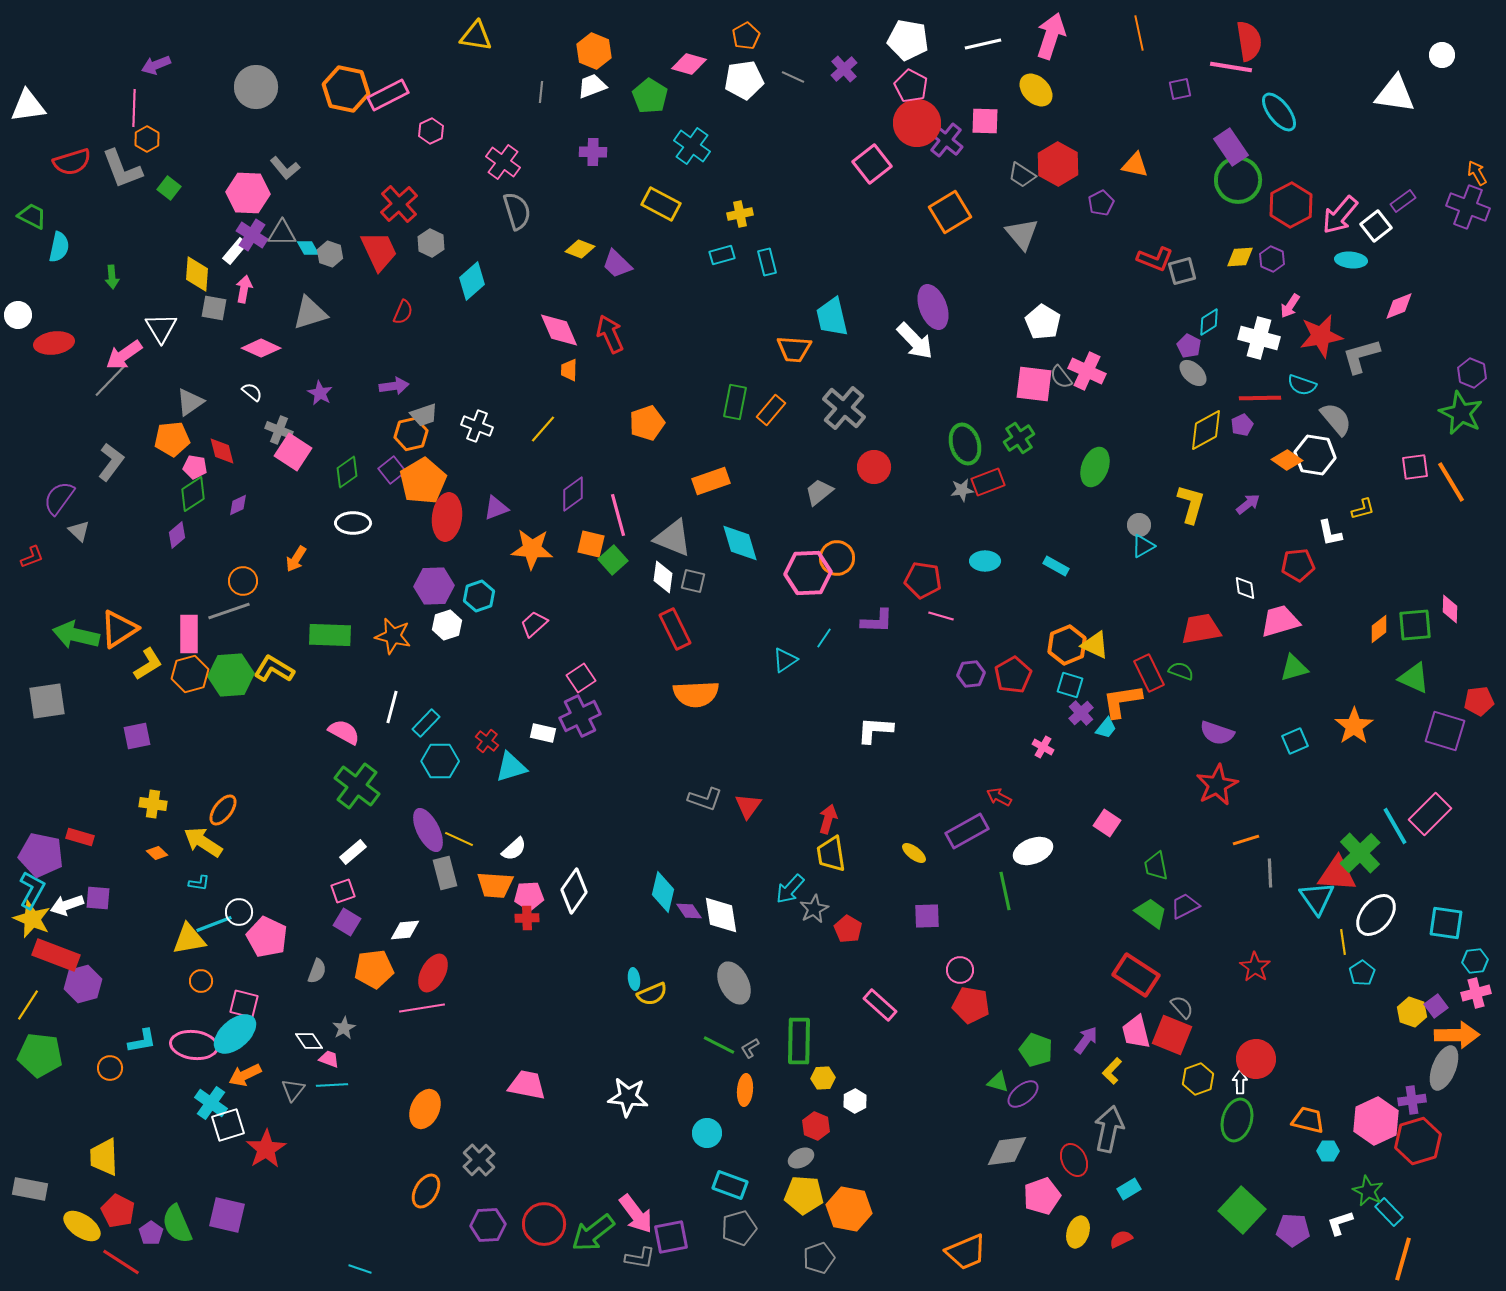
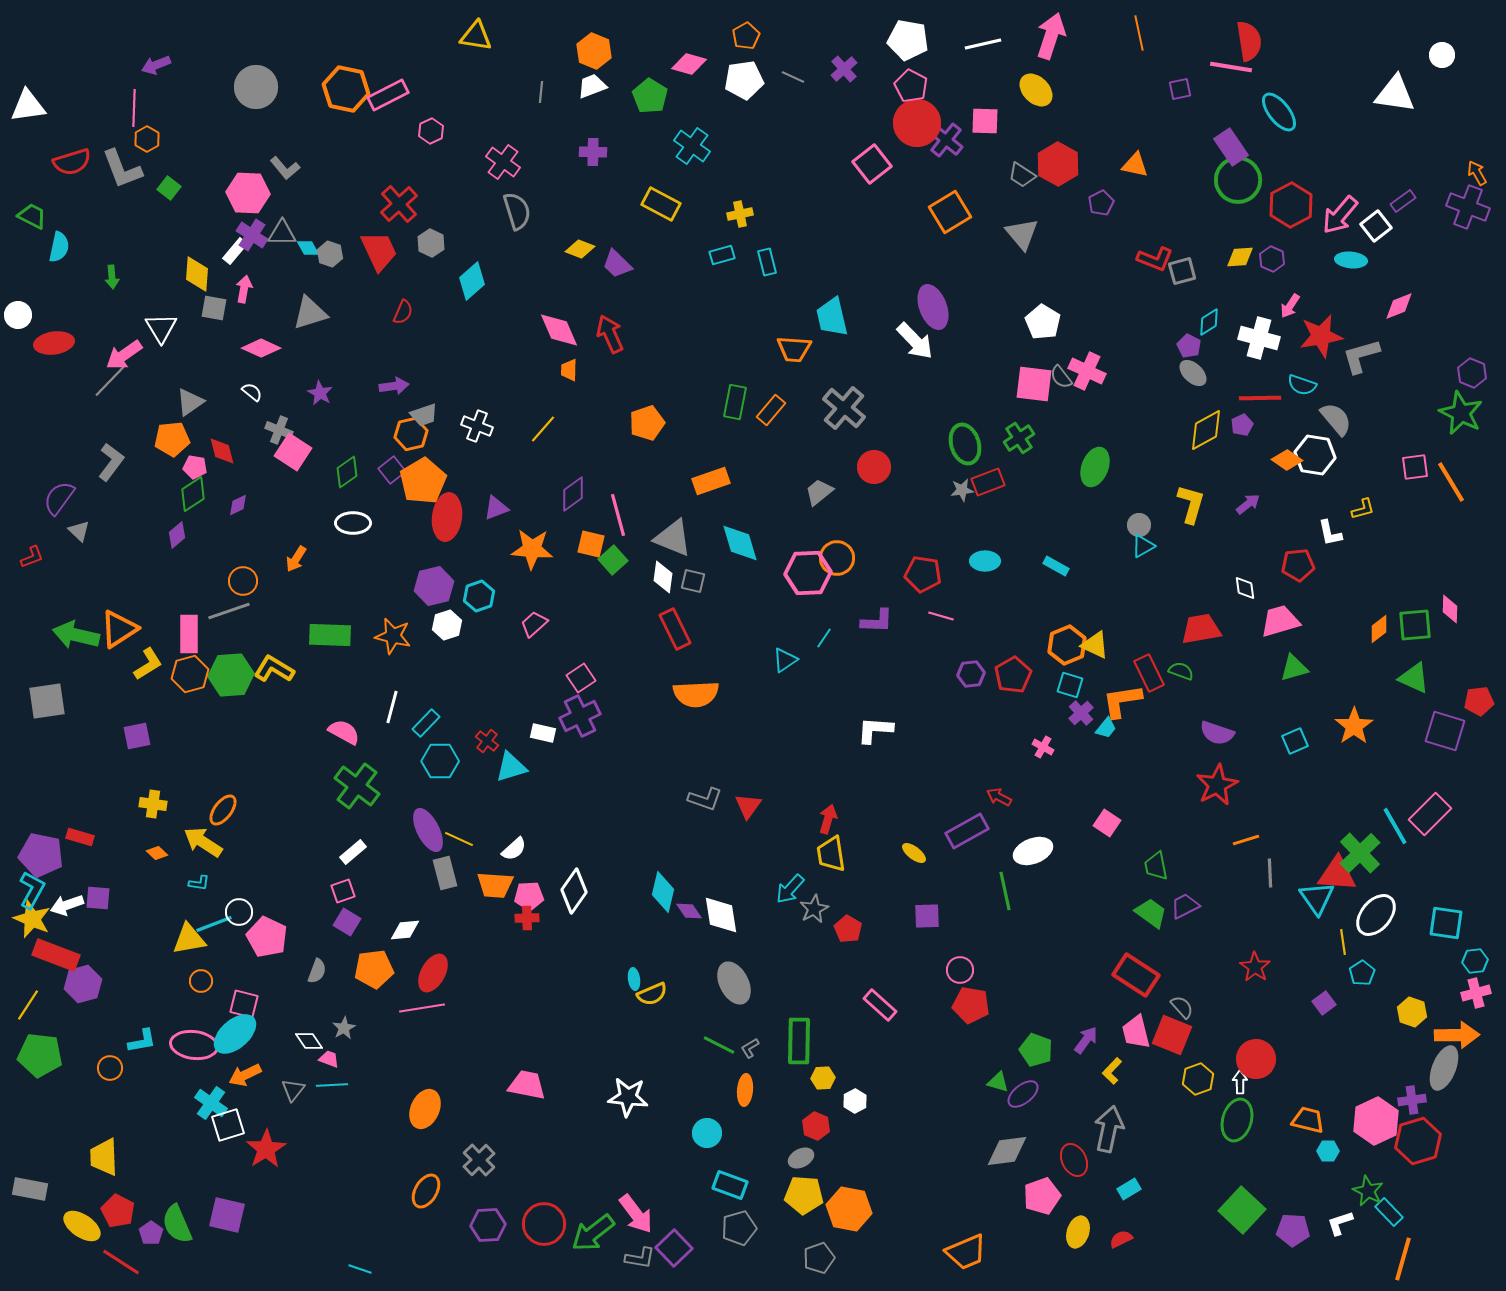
red pentagon at (923, 580): moved 6 px up
purple hexagon at (434, 586): rotated 12 degrees counterclockwise
purple square at (1436, 1006): moved 112 px left, 3 px up
purple square at (671, 1237): moved 3 px right, 11 px down; rotated 33 degrees counterclockwise
